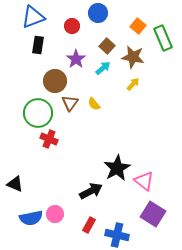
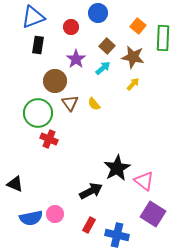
red circle: moved 1 px left, 1 px down
green rectangle: rotated 25 degrees clockwise
brown triangle: rotated 12 degrees counterclockwise
